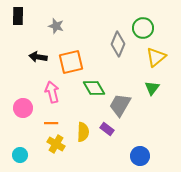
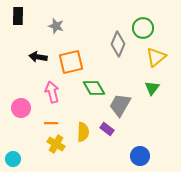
pink circle: moved 2 px left
cyan circle: moved 7 px left, 4 px down
